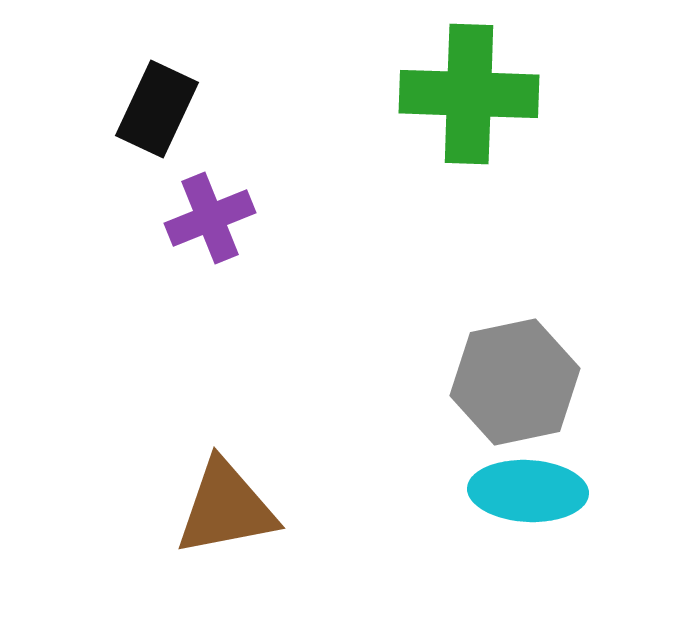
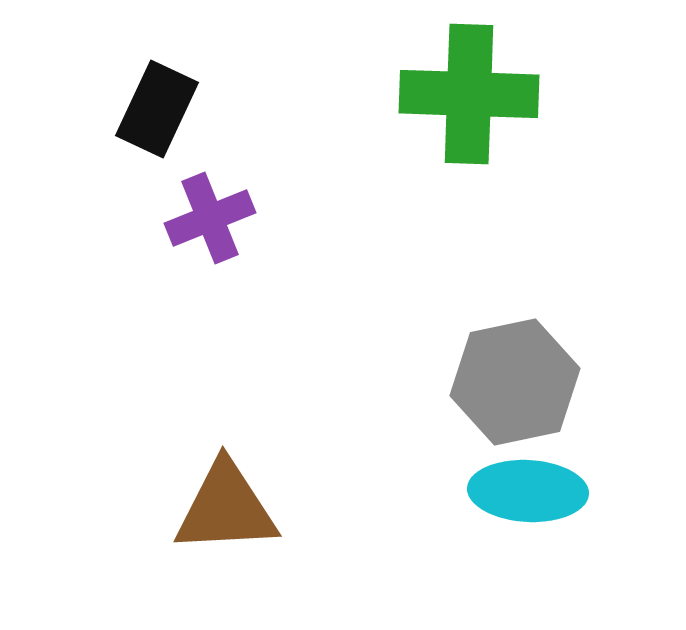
brown triangle: rotated 8 degrees clockwise
